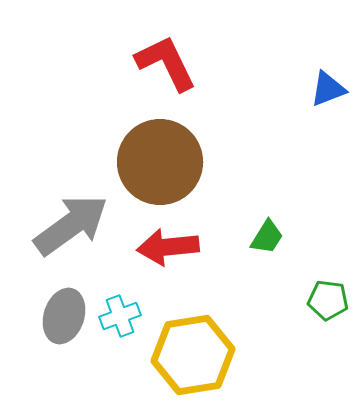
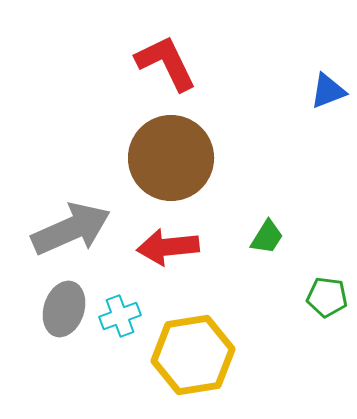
blue triangle: moved 2 px down
brown circle: moved 11 px right, 4 px up
gray arrow: moved 4 px down; rotated 12 degrees clockwise
green pentagon: moved 1 px left, 3 px up
gray ellipse: moved 7 px up
